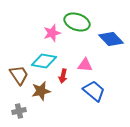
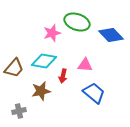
blue diamond: moved 4 px up
brown trapezoid: moved 5 px left, 7 px up; rotated 75 degrees clockwise
blue trapezoid: moved 2 px down
